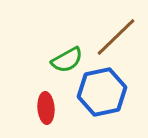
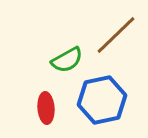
brown line: moved 2 px up
blue hexagon: moved 8 px down
